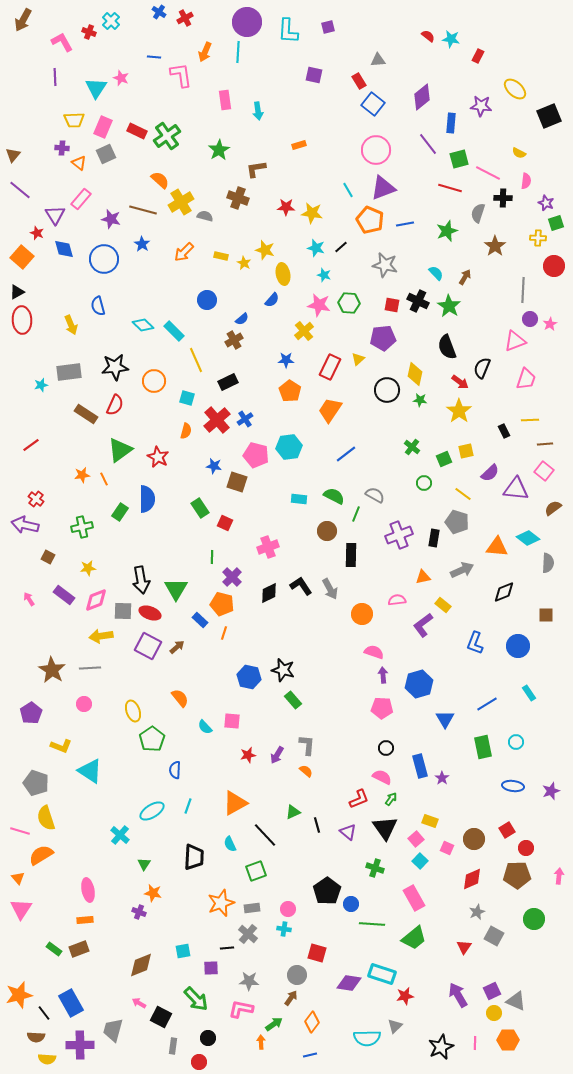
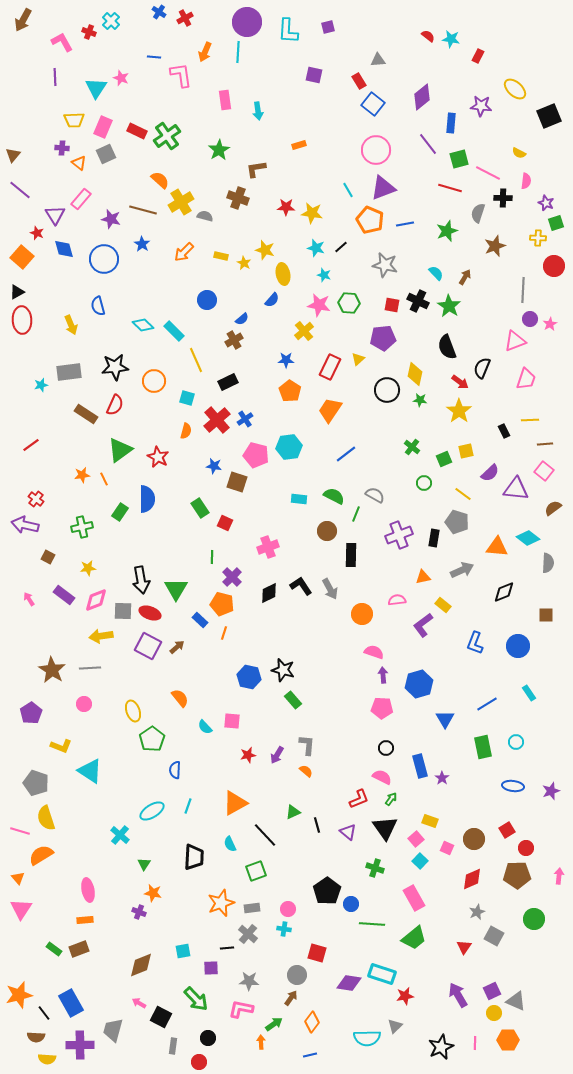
brown star at (495, 246): rotated 15 degrees clockwise
